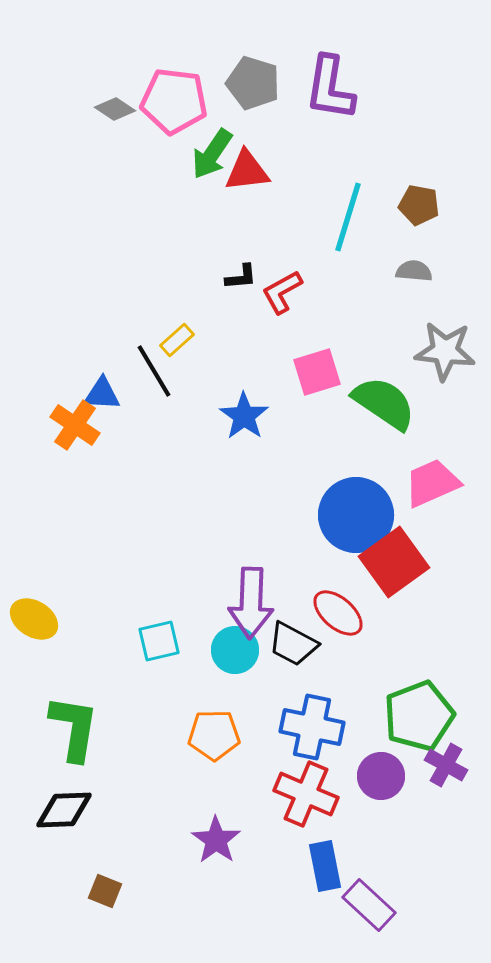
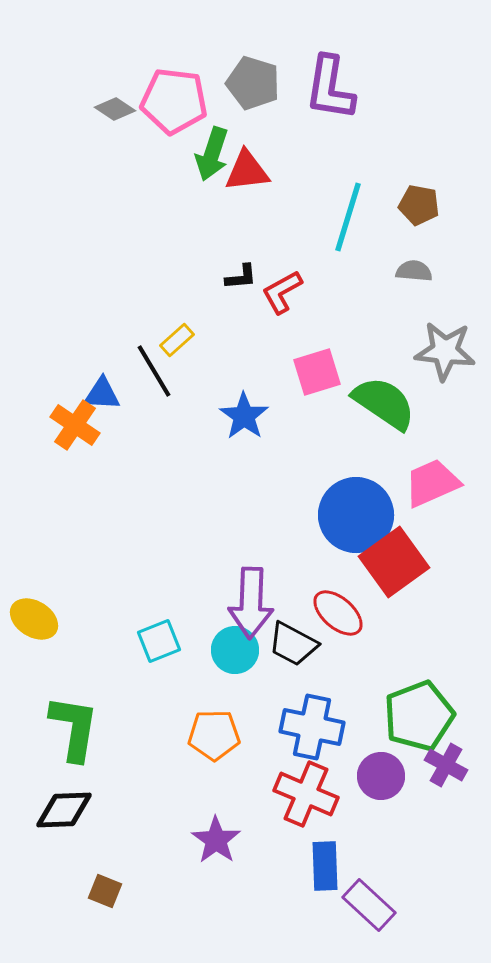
green arrow: rotated 16 degrees counterclockwise
cyan square: rotated 9 degrees counterclockwise
blue rectangle: rotated 9 degrees clockwise
